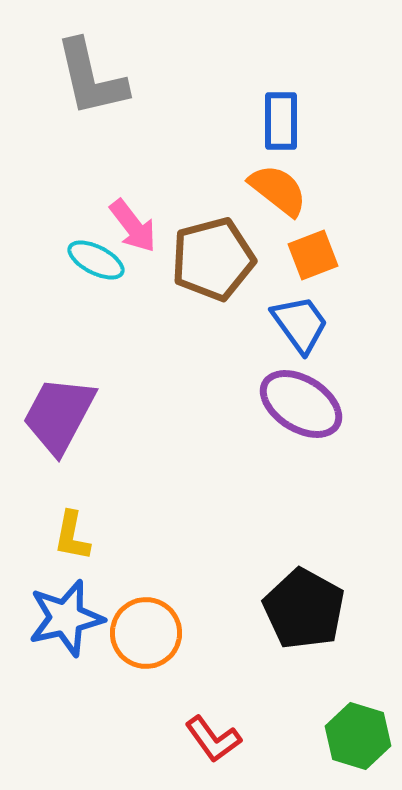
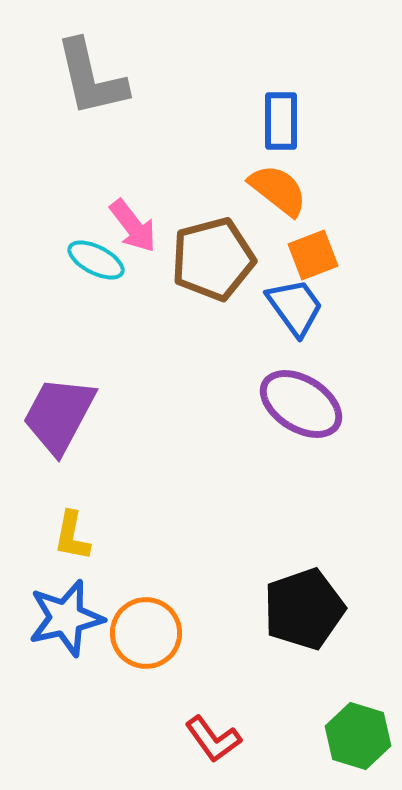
blue trapezoid: moved 5 px left, 17 px up
black pentagon: rotated 24 degrees clockwise
